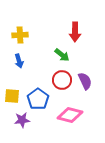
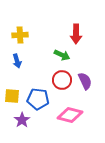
red arrow: moved 1 px right, 2 px down
green arrow: rotated 14 degrees counterclockwise
blue arrow: moved 2 px left
blue pentagon: rotated 30 degrees counterclockwise
purple star: rotated 28 degrees counterclockwise
